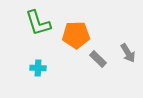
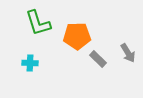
orange pentagon: moved 1 px right, 1 px down
cyan cross: moved 8 px left, 5 px up
